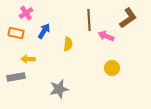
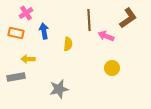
blue arrow: rotated 42 degrees counterclockwise
